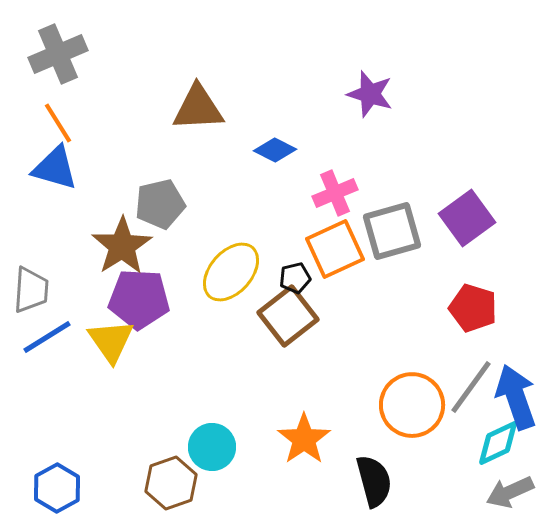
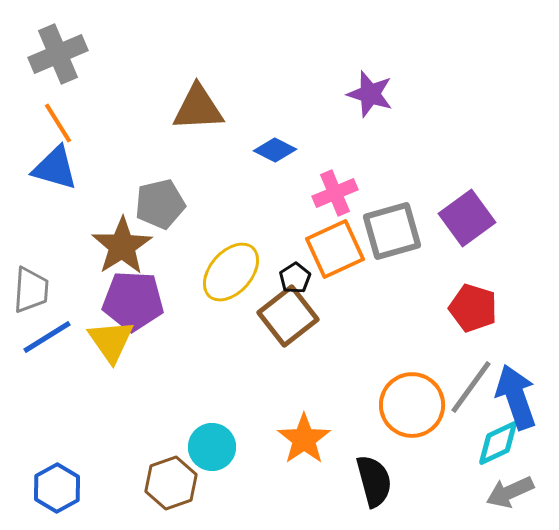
black pentagon: rotated 20 degrees counterclockwise
purple pentagon: moved 6 px left, 2 px down
